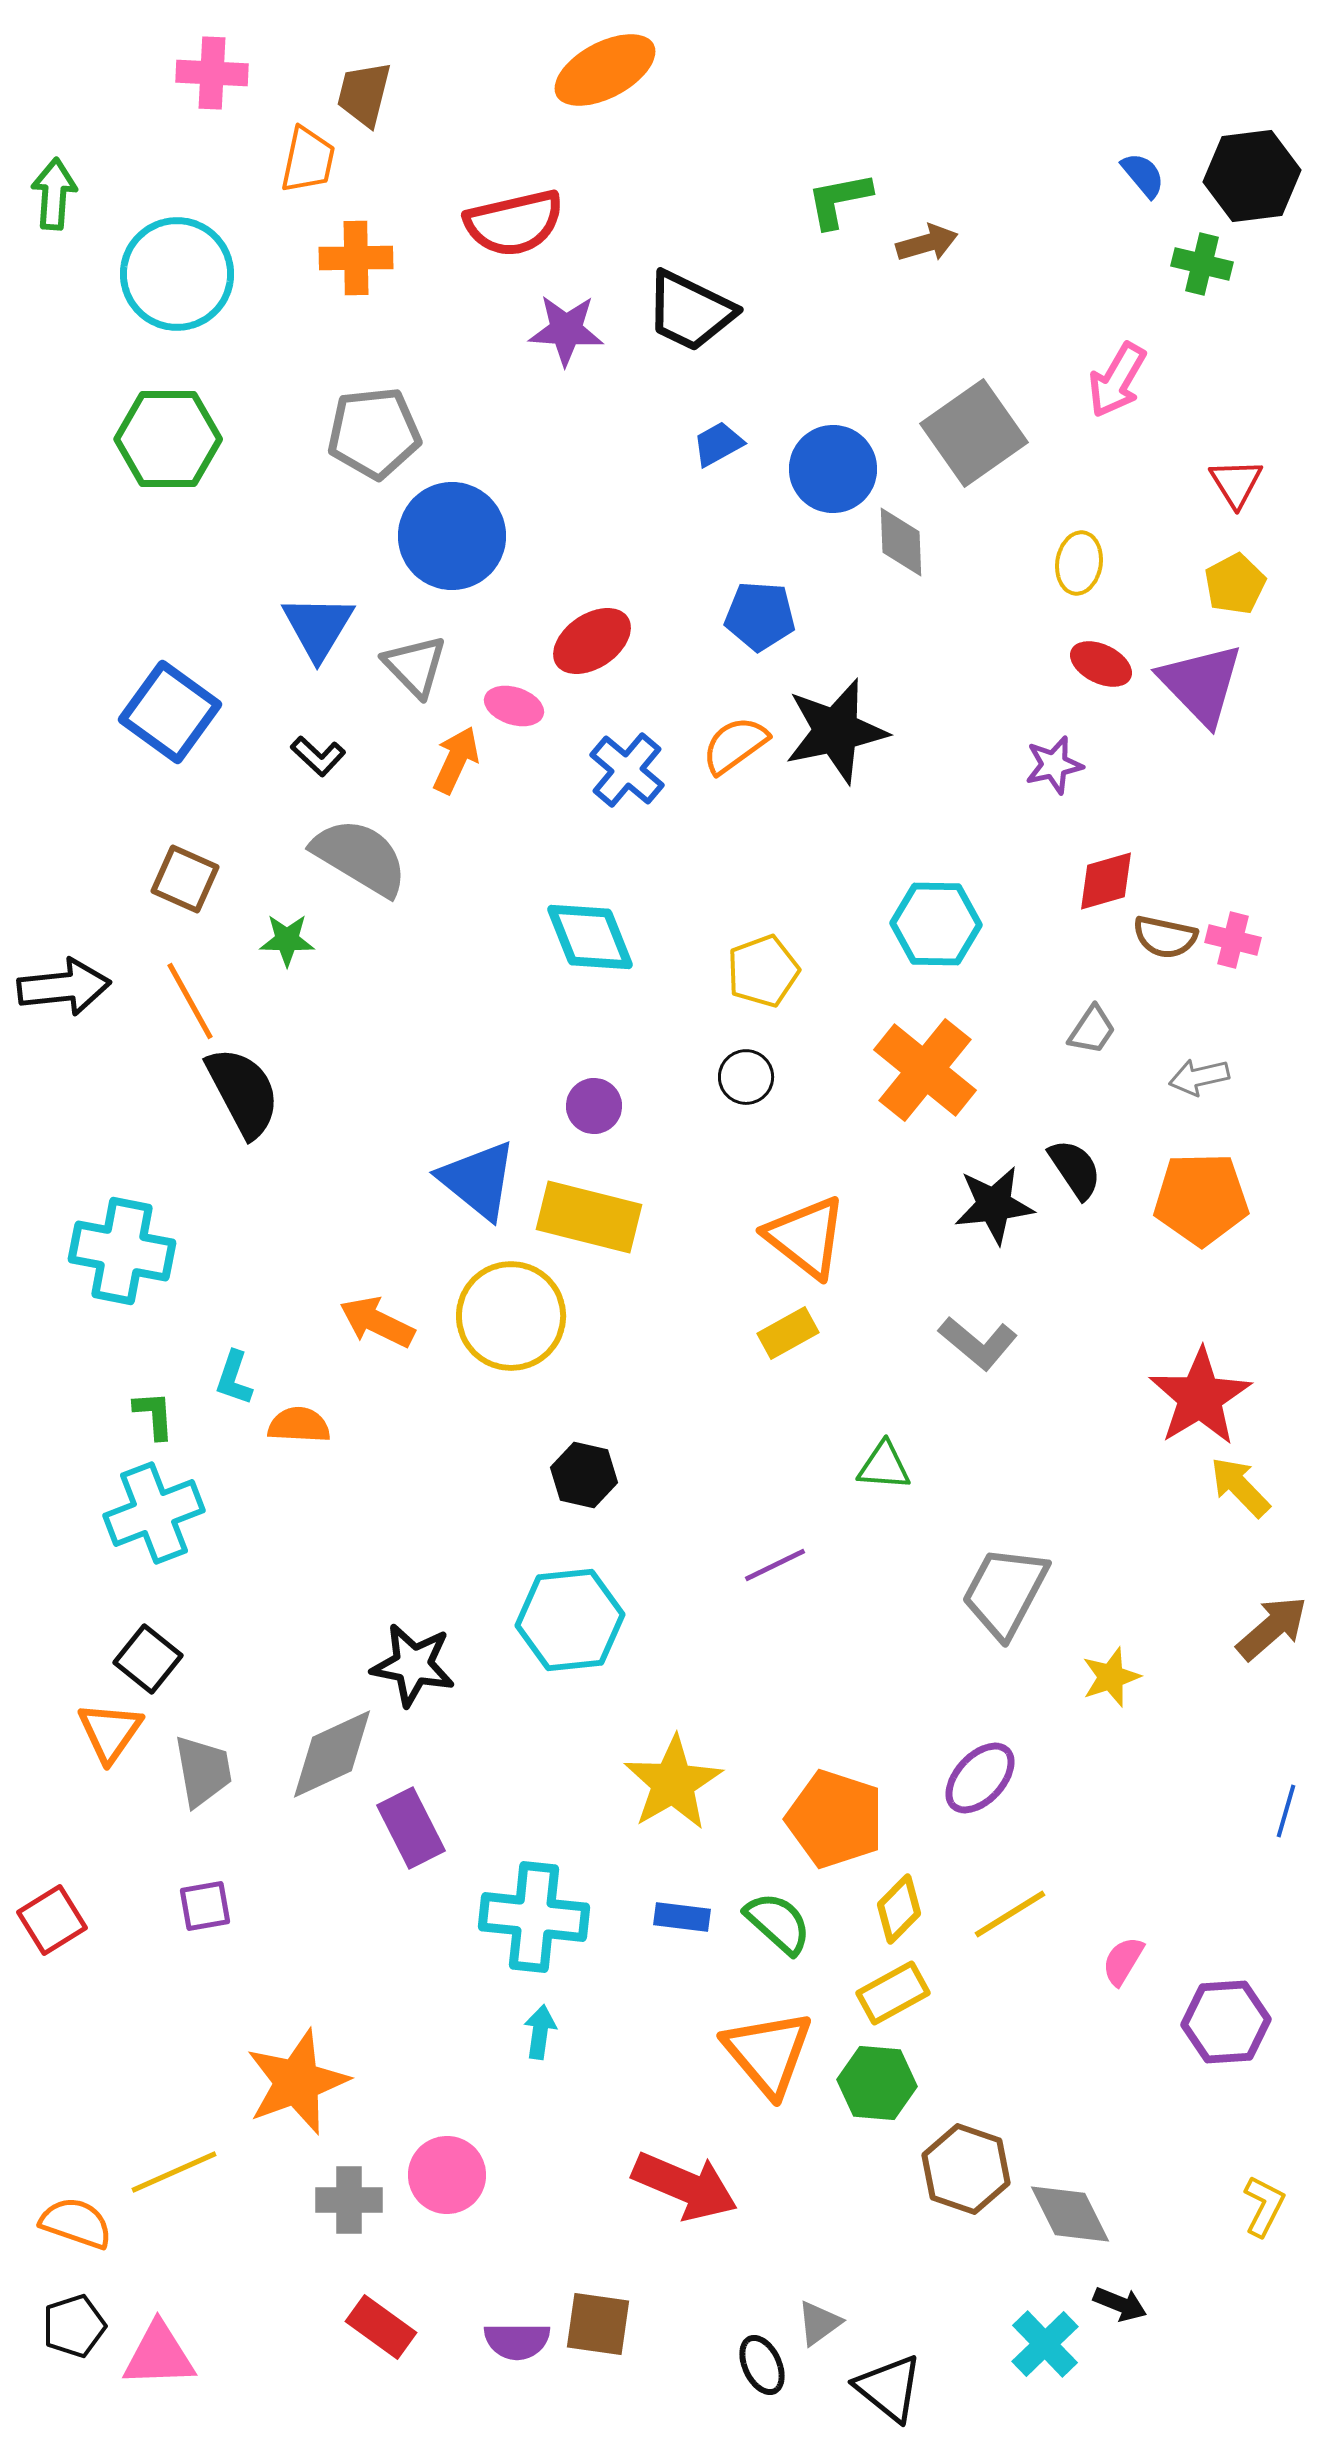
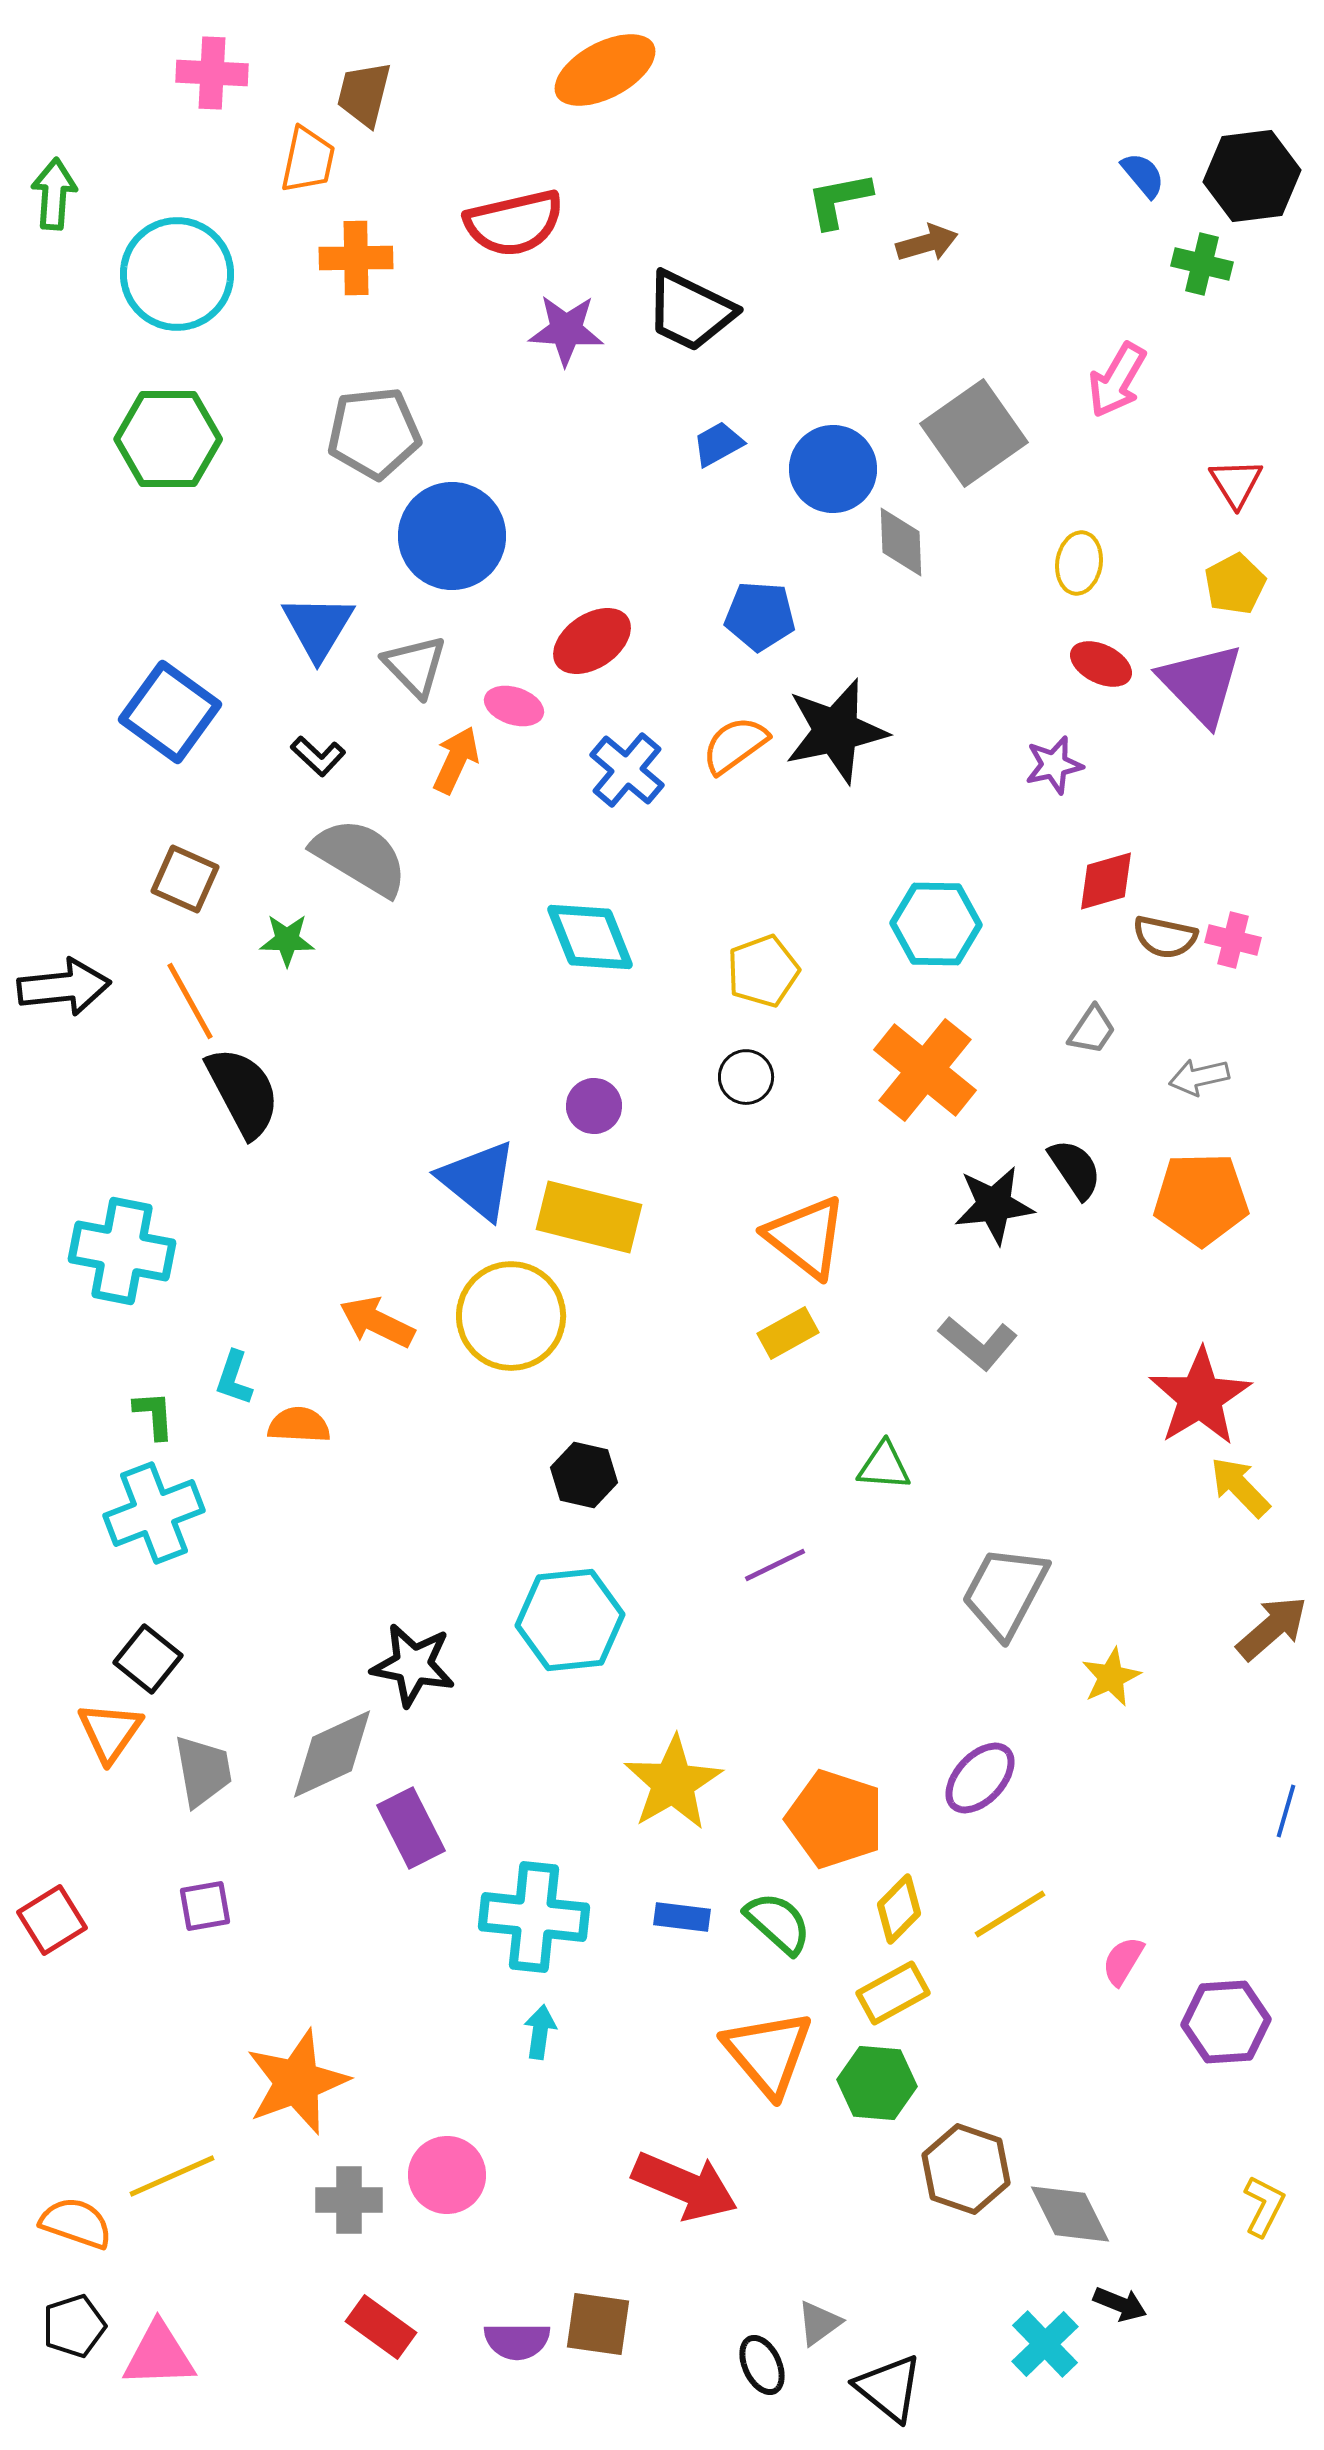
yellow star at (1111, 1677): rotated 6 degrees counterclockwise
yellow line at (174, 2172): moved 2 px left, 4 px down
